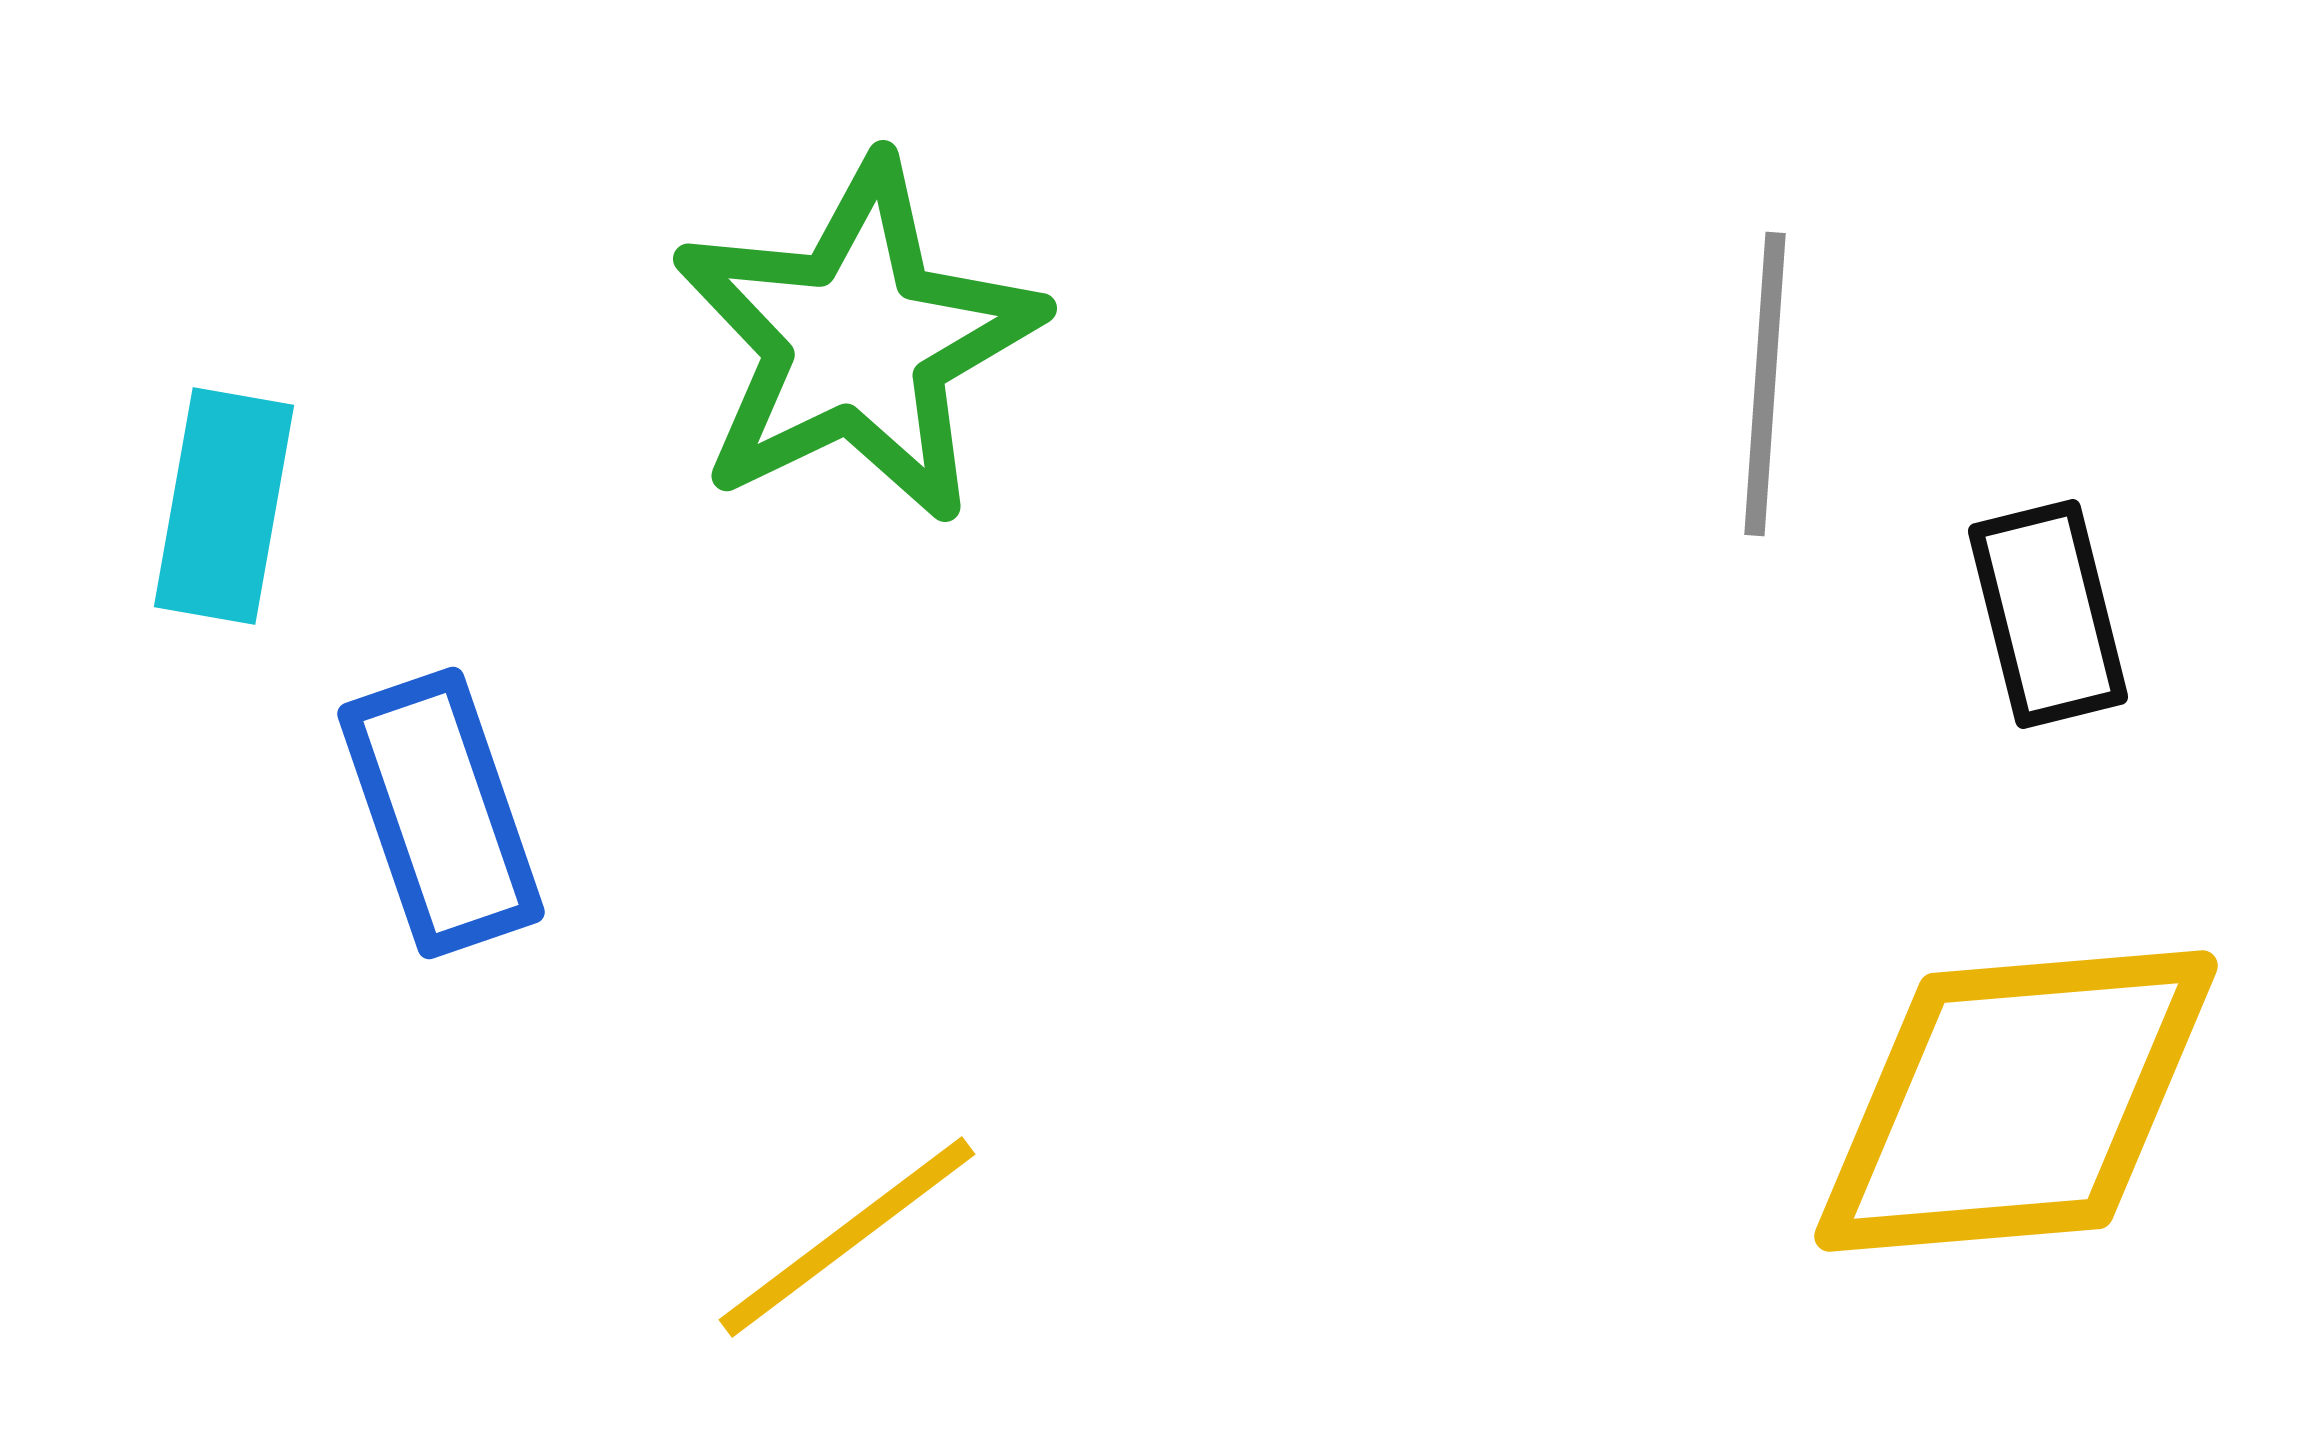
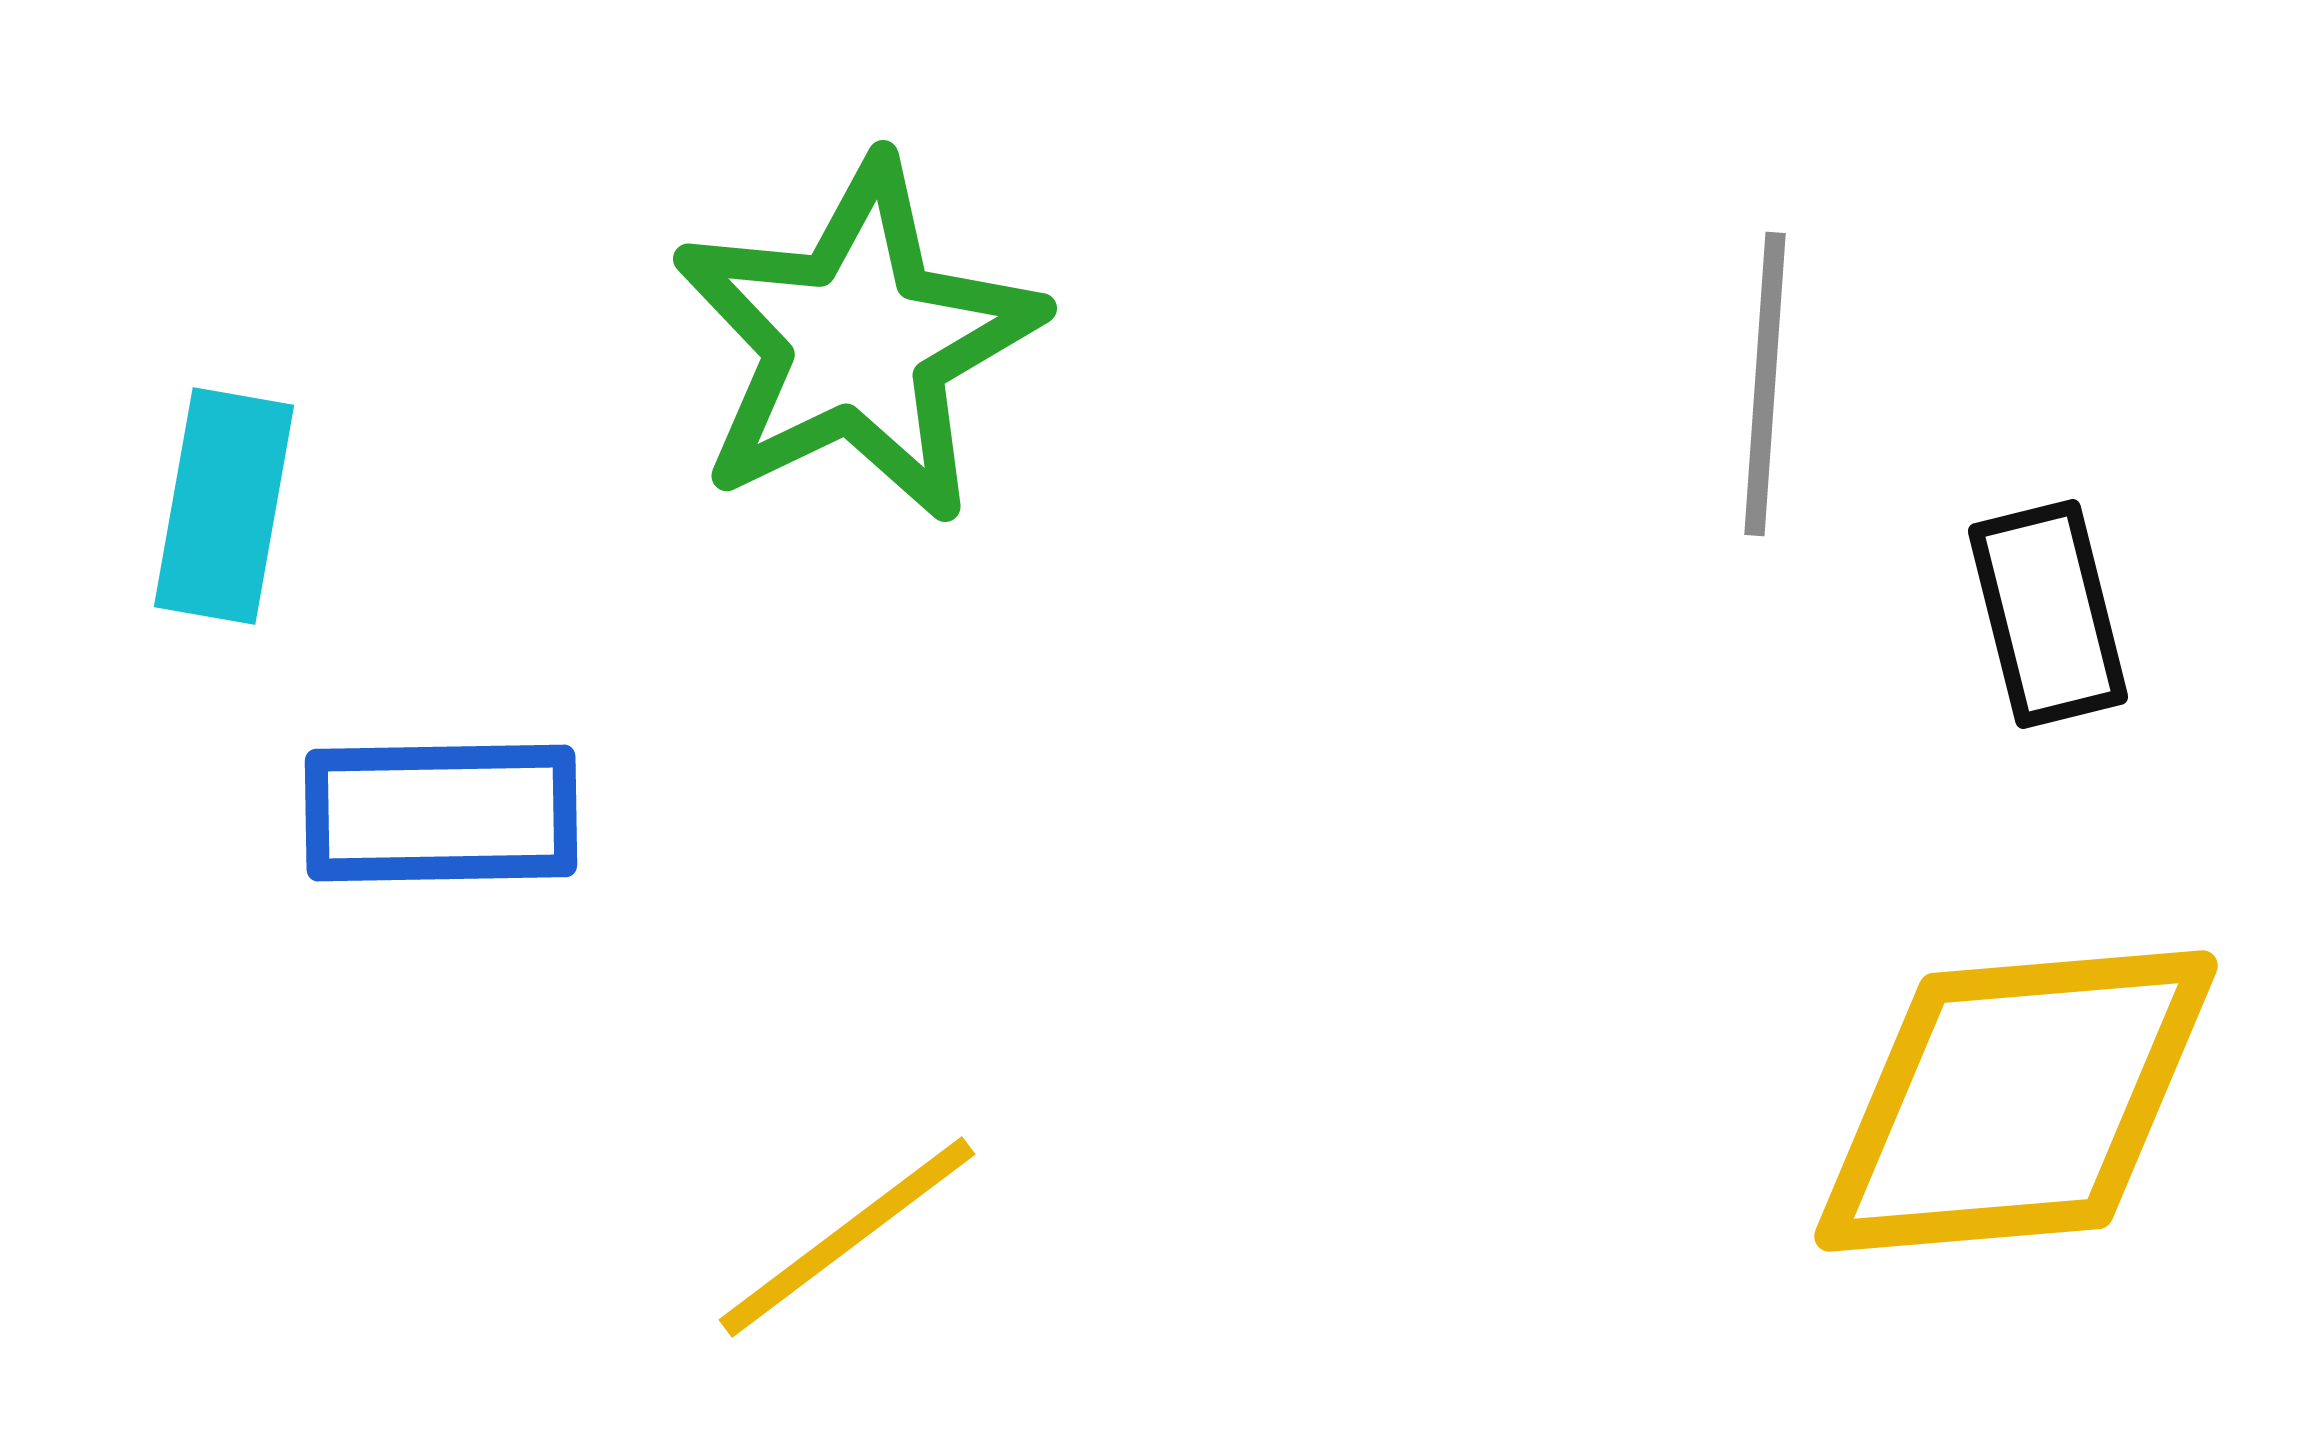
blue rectangle: rotated 72 degrees counterclockwise
